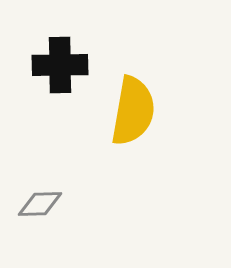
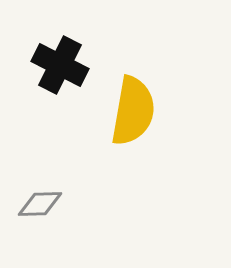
black cross: rotated 28 degrees clockwise
